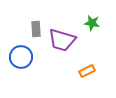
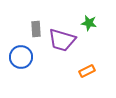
green star: moved 3 px left
